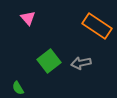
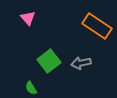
green semicircle: moved 13 px right
